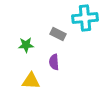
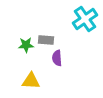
cyan cross: moved 1 px down; rotated 30 degrees counterclockwise
gray rectangle: moved 12 px left, 6 px down; rotated 21 degrees counterclockwise
purple semicircle: moved 3 px right, 4 px up
